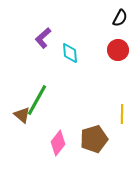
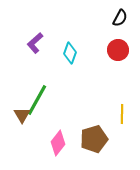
purple L-shape: moved 8 px left, 5 px down
cyan diamond: rotated 25 degrees clockwise
brown triangle: rotated 18 degrees clockwise
